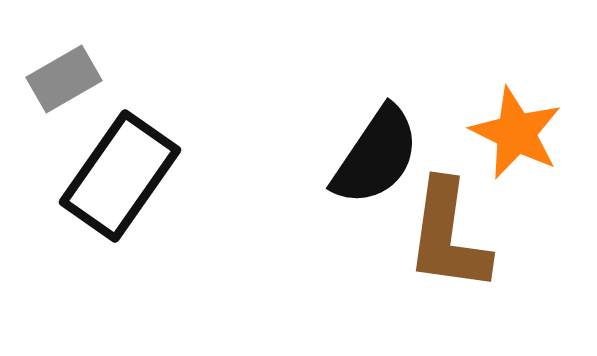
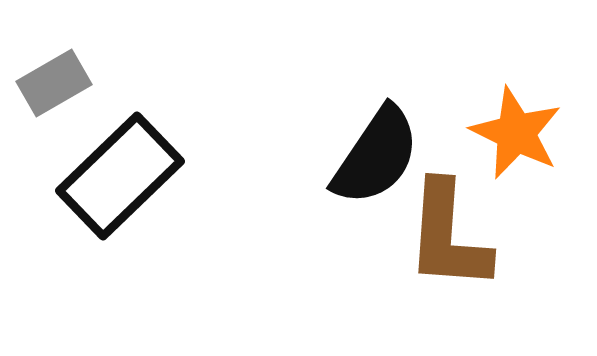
gray rectangle: moved 10 px left, 4 px down
black rectangle: rotated 11 degrees clockwise
brown L-shape: rotated 4 degrees counterclockwise
